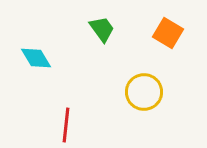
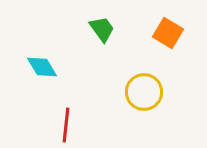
cyan diamond: moved 6 px right, 9 px down
